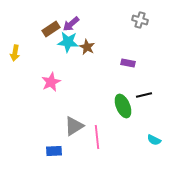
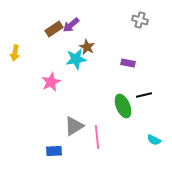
purple arrow: moved 1 px down
brown rectangle: moved 3 px right
cyan star: moved 8 px right, 17 px down; rotated 15 degrees counterclockwise
